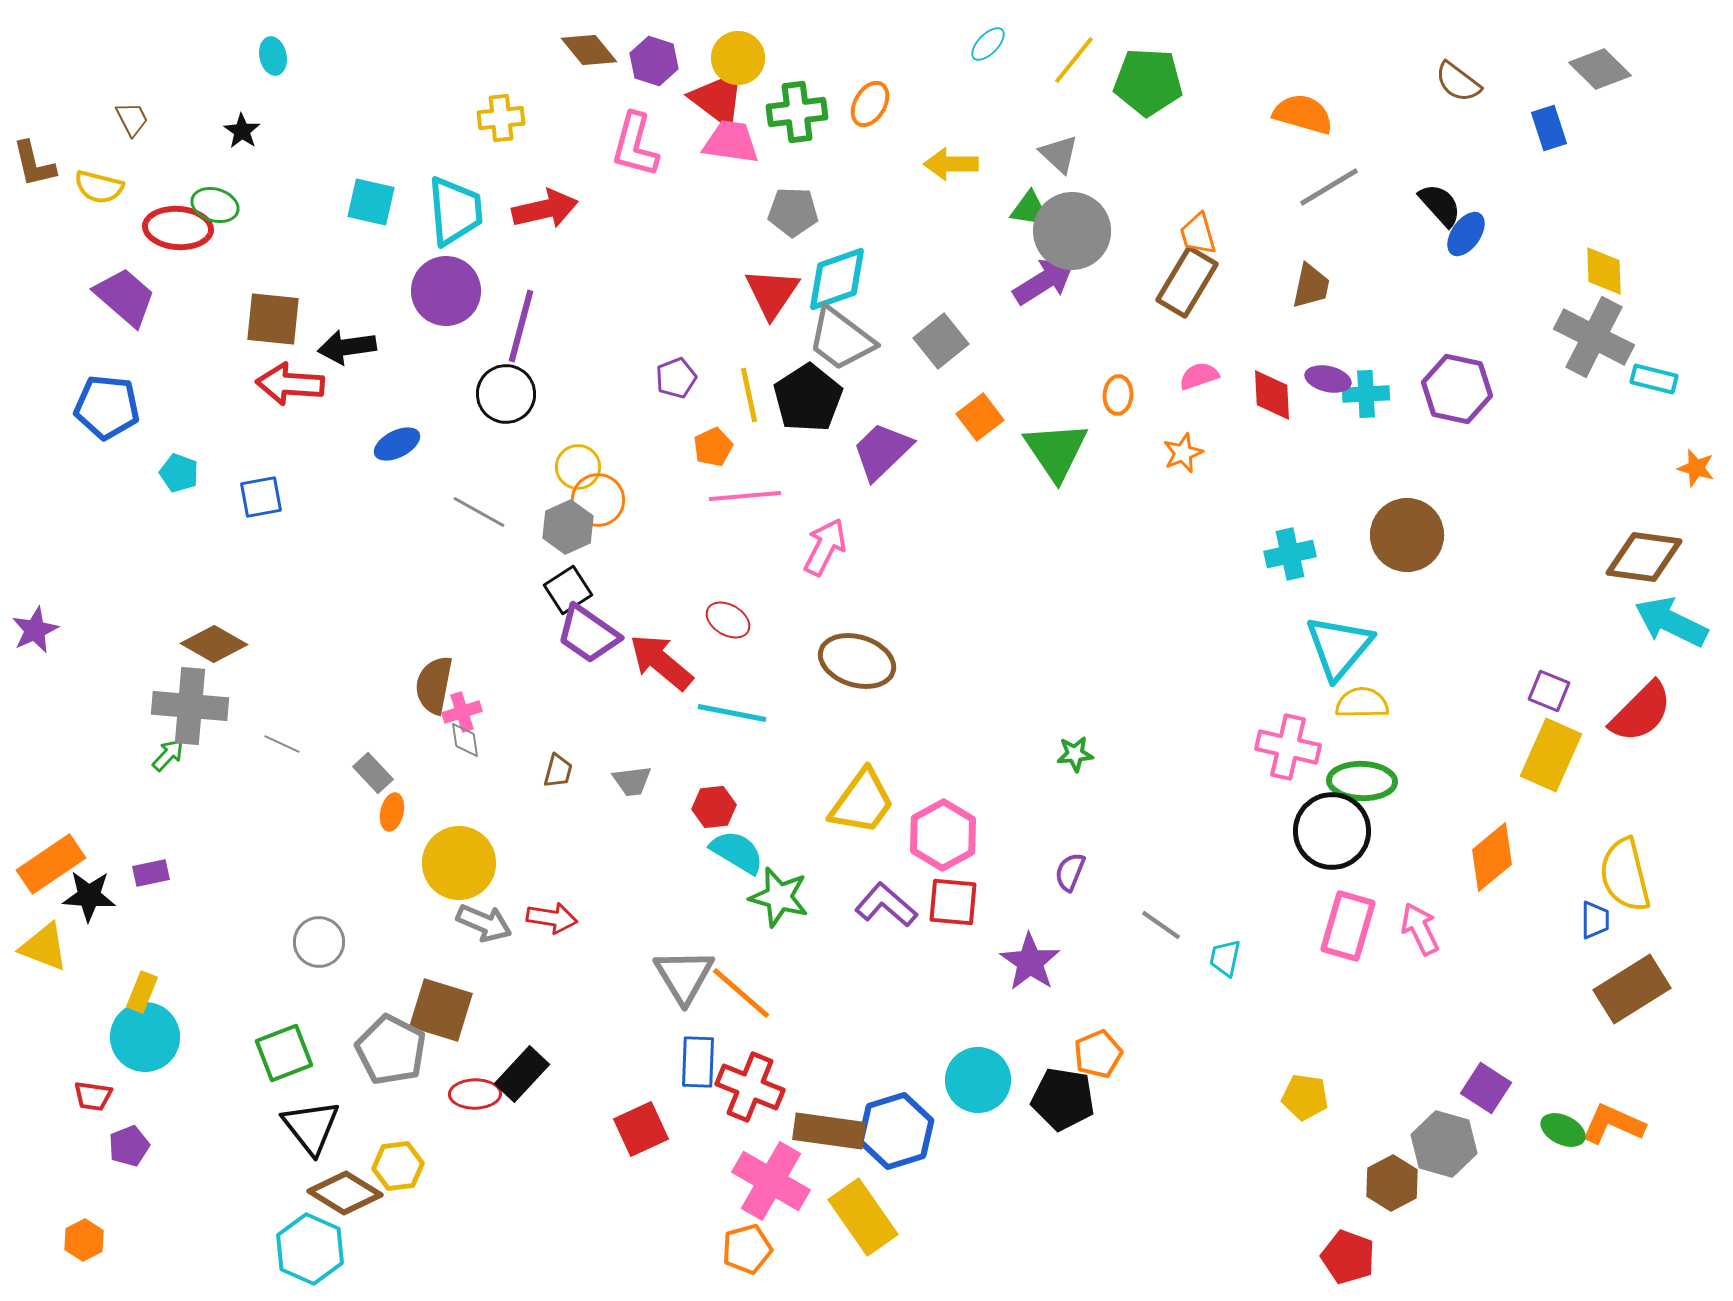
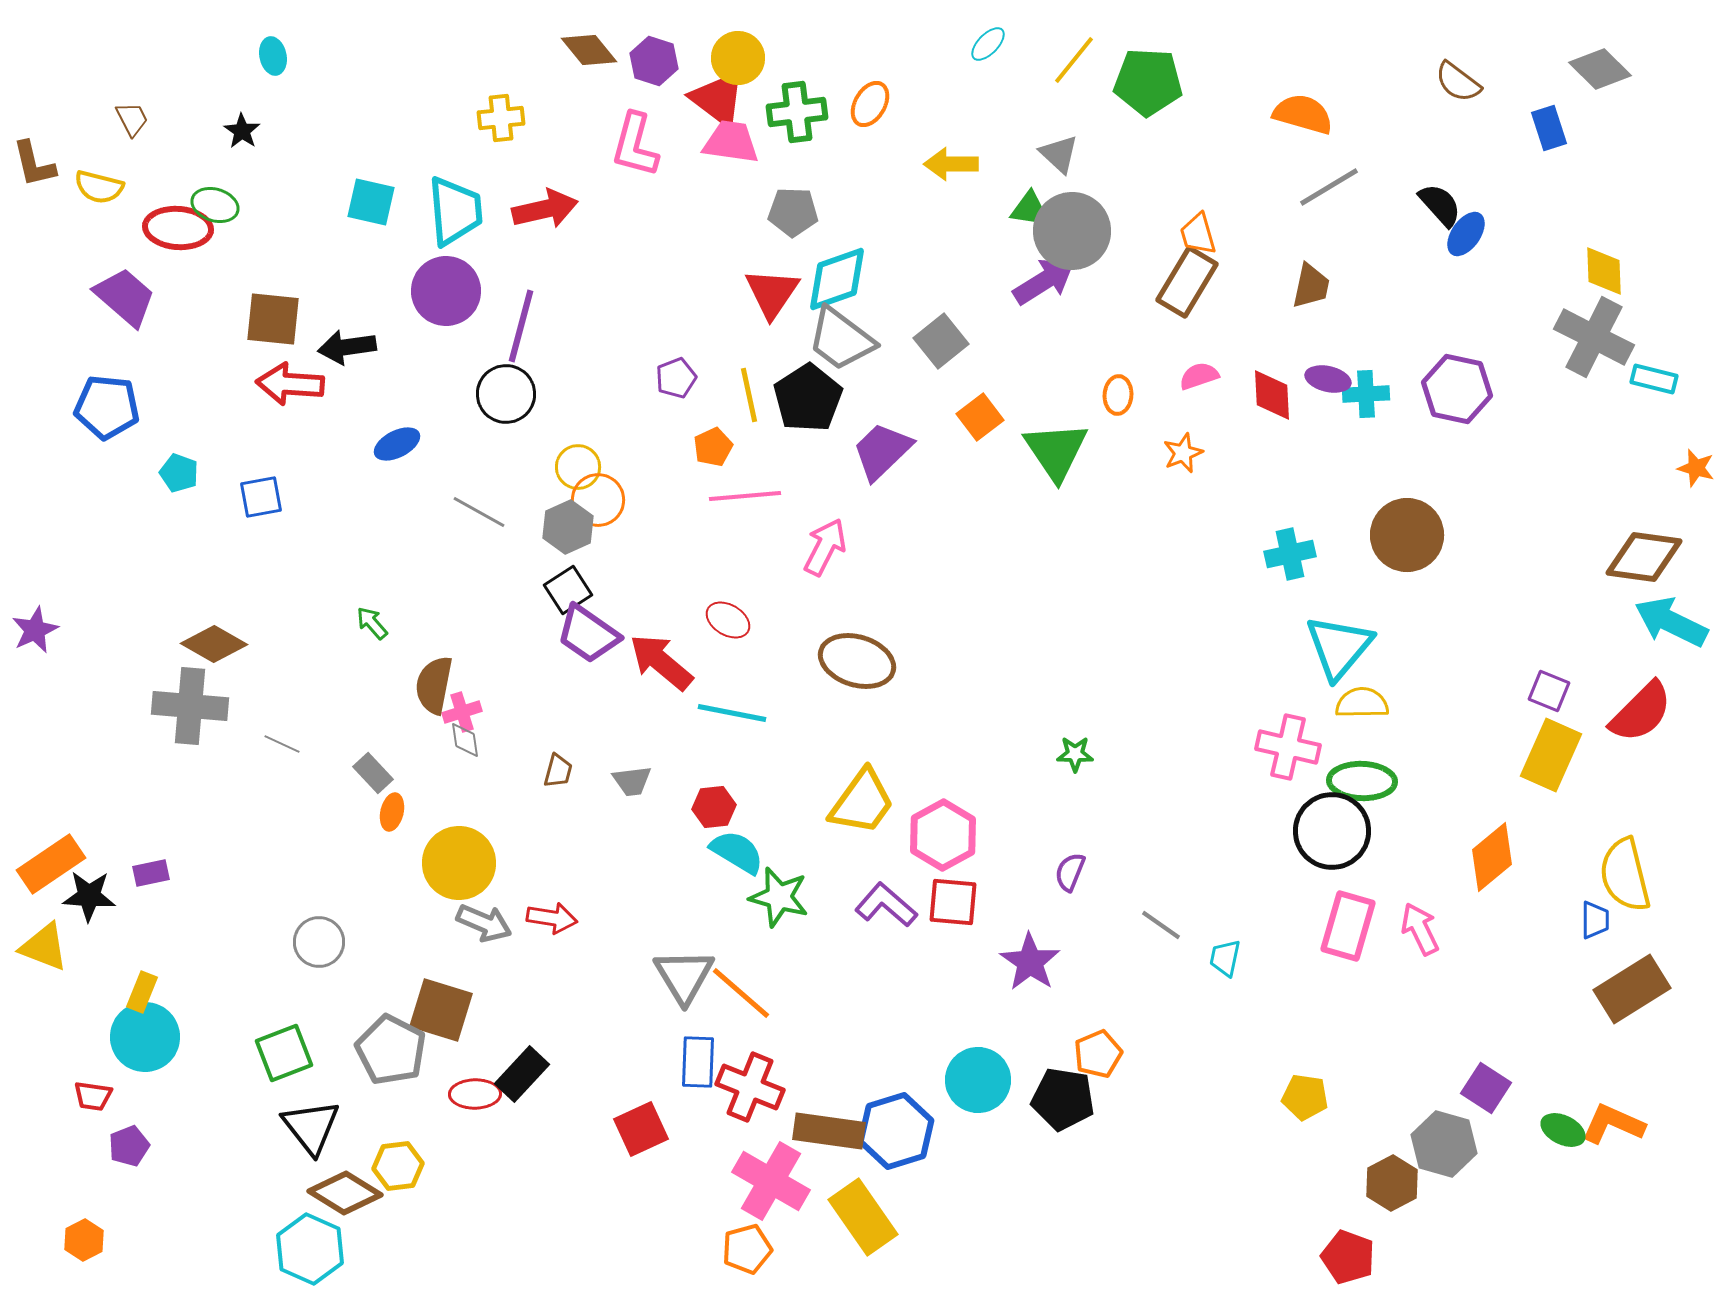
green star at (1075, 754): rotated 6 degrees clockwise
green arrow at (168, 755): moved 204 px right, 132 px up; rotated 84 degrees counterclockwise
